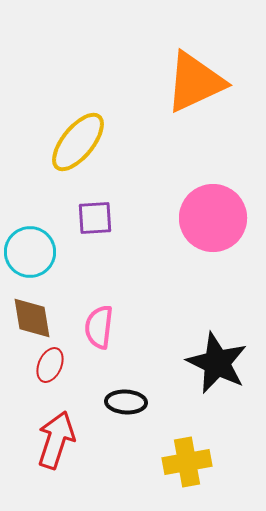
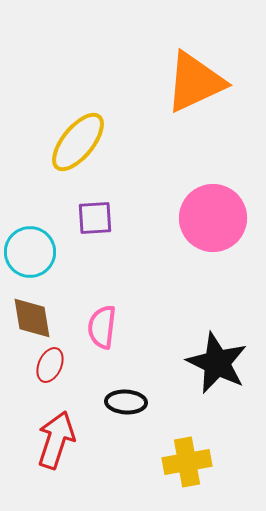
pink semicircle: moved 3 px right
